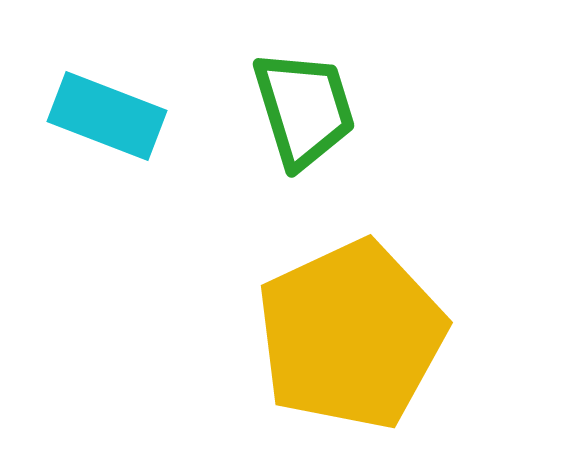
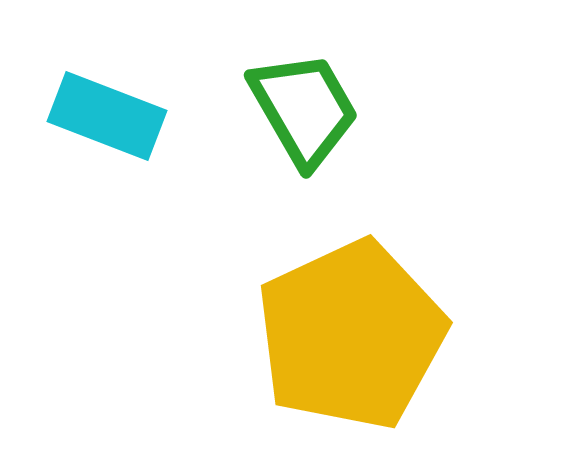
green trapezoid: rotated 13 degrees counterclockwise
